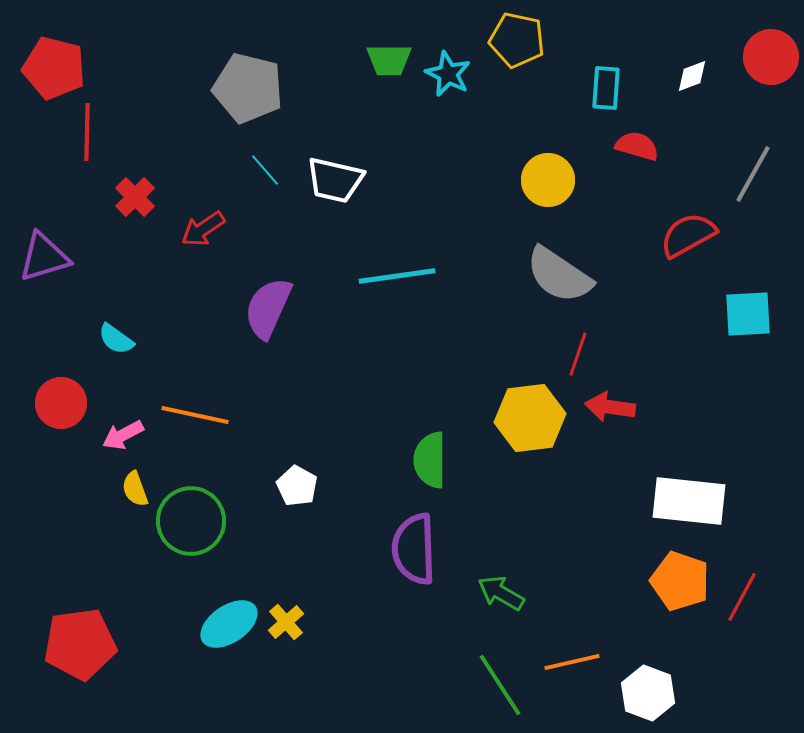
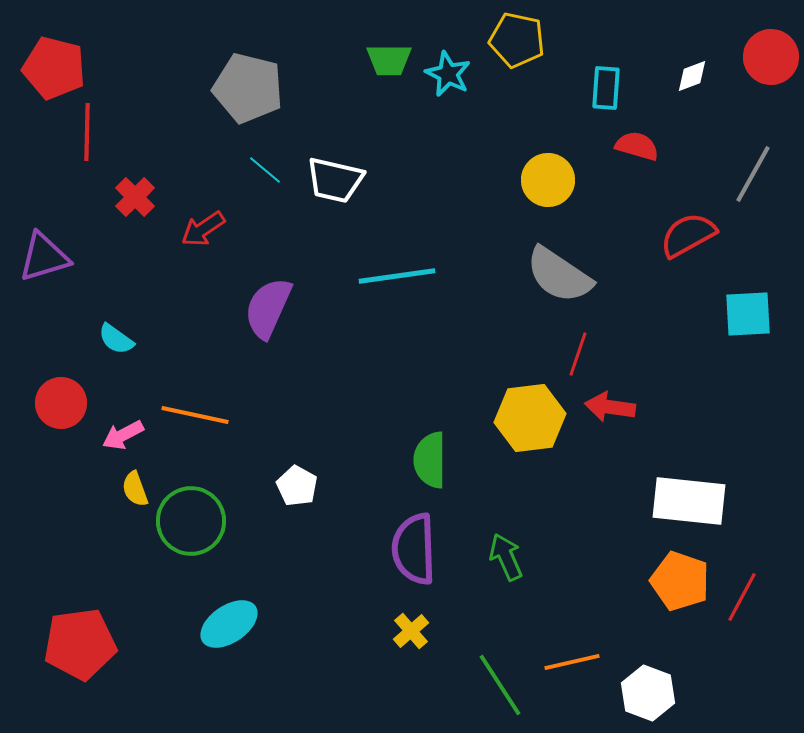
cyan line at (265, 170): rotated 9 degrees counterclockwise
green arrow at (501, 593): moved 5 px right, 36 px up; rotated 36 degrees clockwise
yellow cross at (286, 622): moved 125 px right, 9 px down
